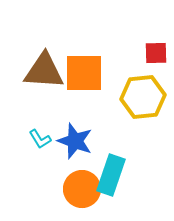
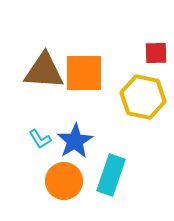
yellow hexagon: rotated 18 degrees clockwise
blue star: rotated 21 degrees clockwise
orange circle: moved 18 px left, 8 px up
